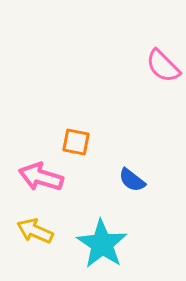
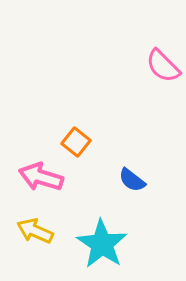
orange square: rotated 28 degrees clockwise
